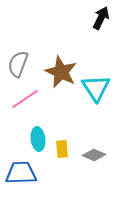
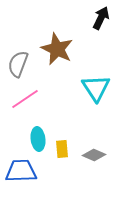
brown star: moved 4 px left, 23 px up
blue trapezoid: moved 2 px up
